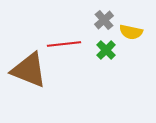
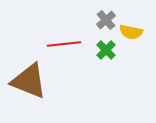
gray cross: moved 2 px right
brown triangle: moved 11 px down
